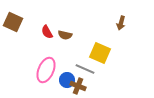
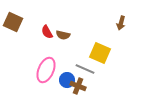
brown semicircle: moved 2 px left
